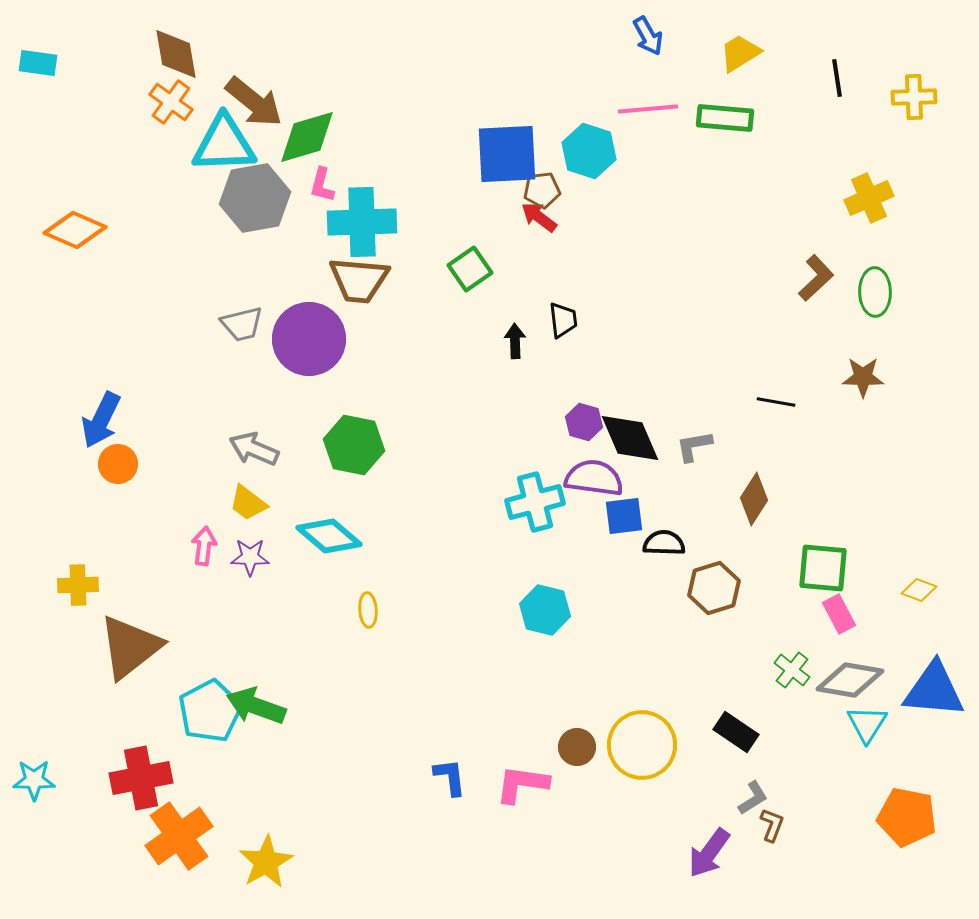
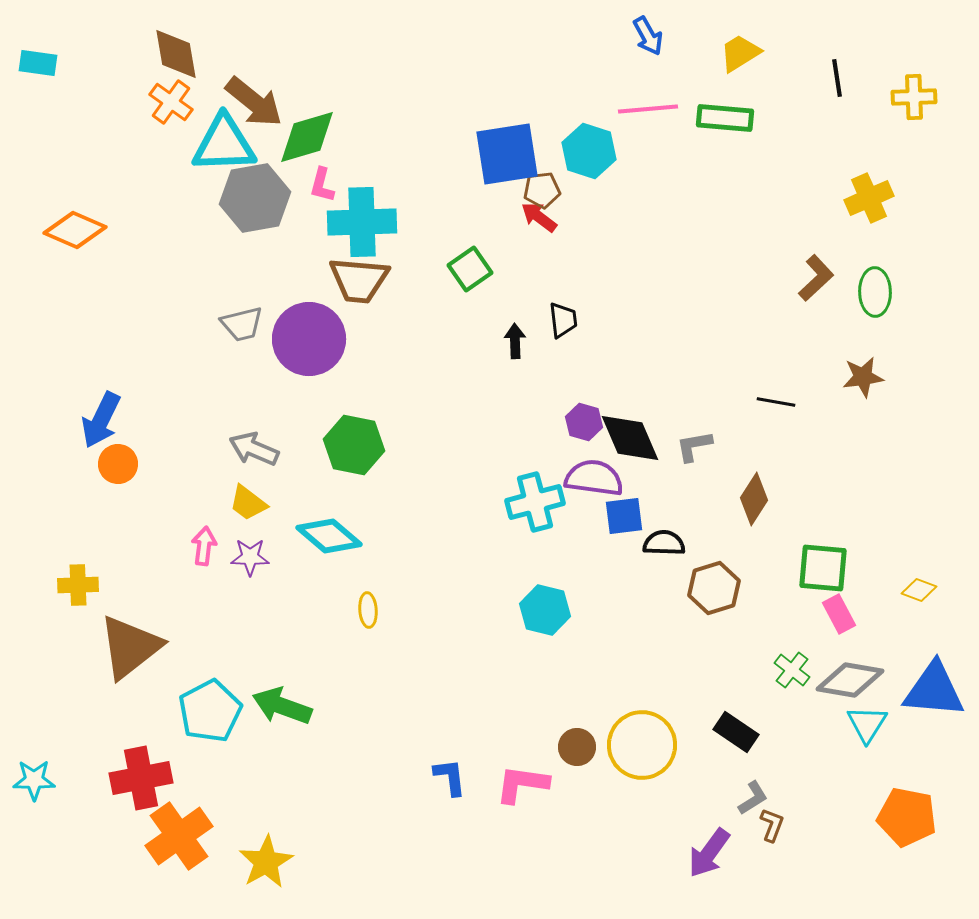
blue square at (507, 154): rotated 6 degrees counterclockwise
brown star at (863, 377): rotated 9 degrees counterclockwise
green arrow at (256, 706): moved 26 px right
